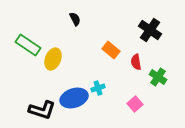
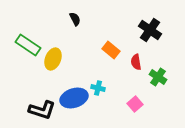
cyan cross: rotated 32 degrees clockwise
